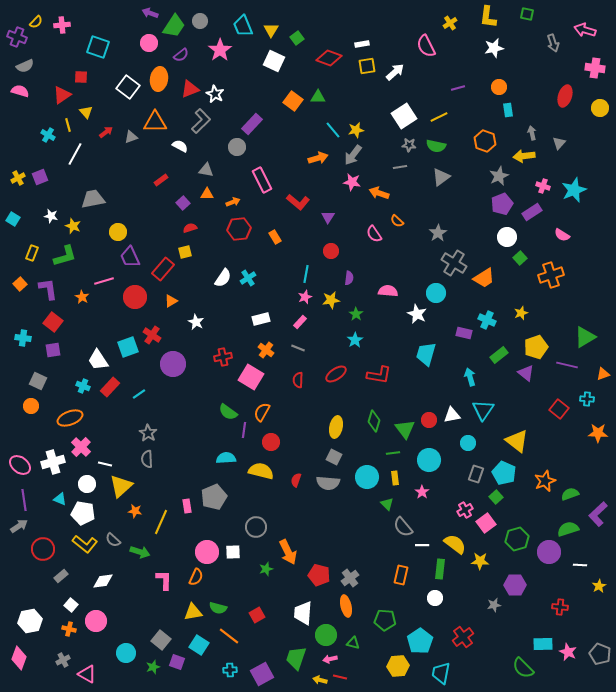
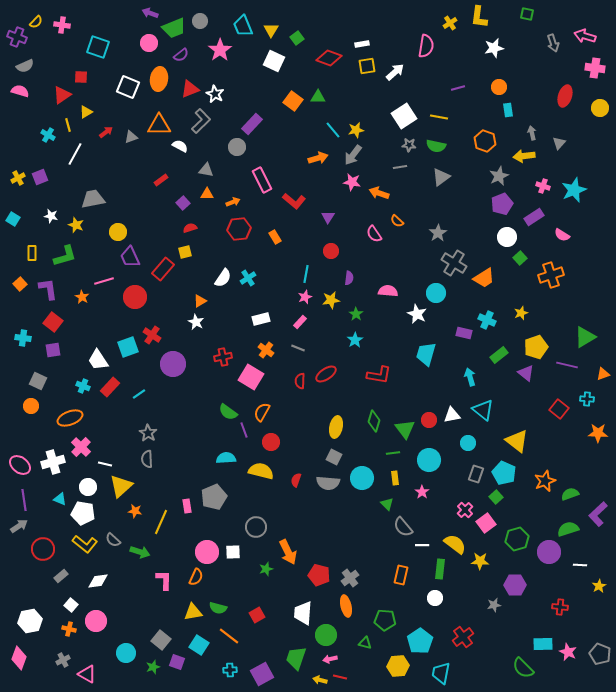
yellow L-shape at (488, 17): moved 9 px left
pink cross at (62, 25): rotated 14 degrees clockwise
green trapezoid at (174, 26): moved 2 px down; rotated 35 degrees clockwise
pink arrow at (585, 30): moved 6 px down
pink semicircle at (426, 46): rotated 145 degrees counterclockwise
white square at (128, 87): rotated 15 degrees counterclockwise
yellow triangle at (86, 112): rotated 40 degrees clockwise
yellow line at (439, 117): rotated 36 degrees clockwise
orange triangle at (155, 122): moved 4 px right, 3 px down
red L-shape at (298, 202): moved 4 px left, 1 px up
purple rectangle at (532, 212): moved 2 px right, 5 px down
yellow star at (73, 226): moved 3 px right, 1 px up
yellow rectangle at (32, 253): rotated 21 degrees counterclockwise
orange triangle at (171, 301): moved 29 px right
red ellipse at (336, 374): moved 10 px left
red semicircle at (298, 380): moved 2 px right, 1 px down
cyan triangle at (483, 410): rotated 25 degrees counterclockwise
purple line at (244, 430): rotated 28 degrees counterclockwise
cyan circle at (367, 477): moved 5 px left, 1 px down
white circle at (87, 484): moved 1 px right, 3 px down
pink cross at (465, 510): rotated 14 degrees counterclockwise
white diamond at (103, 581): moved 5 px left
green triangle at (353, 643): moved 12 px right
